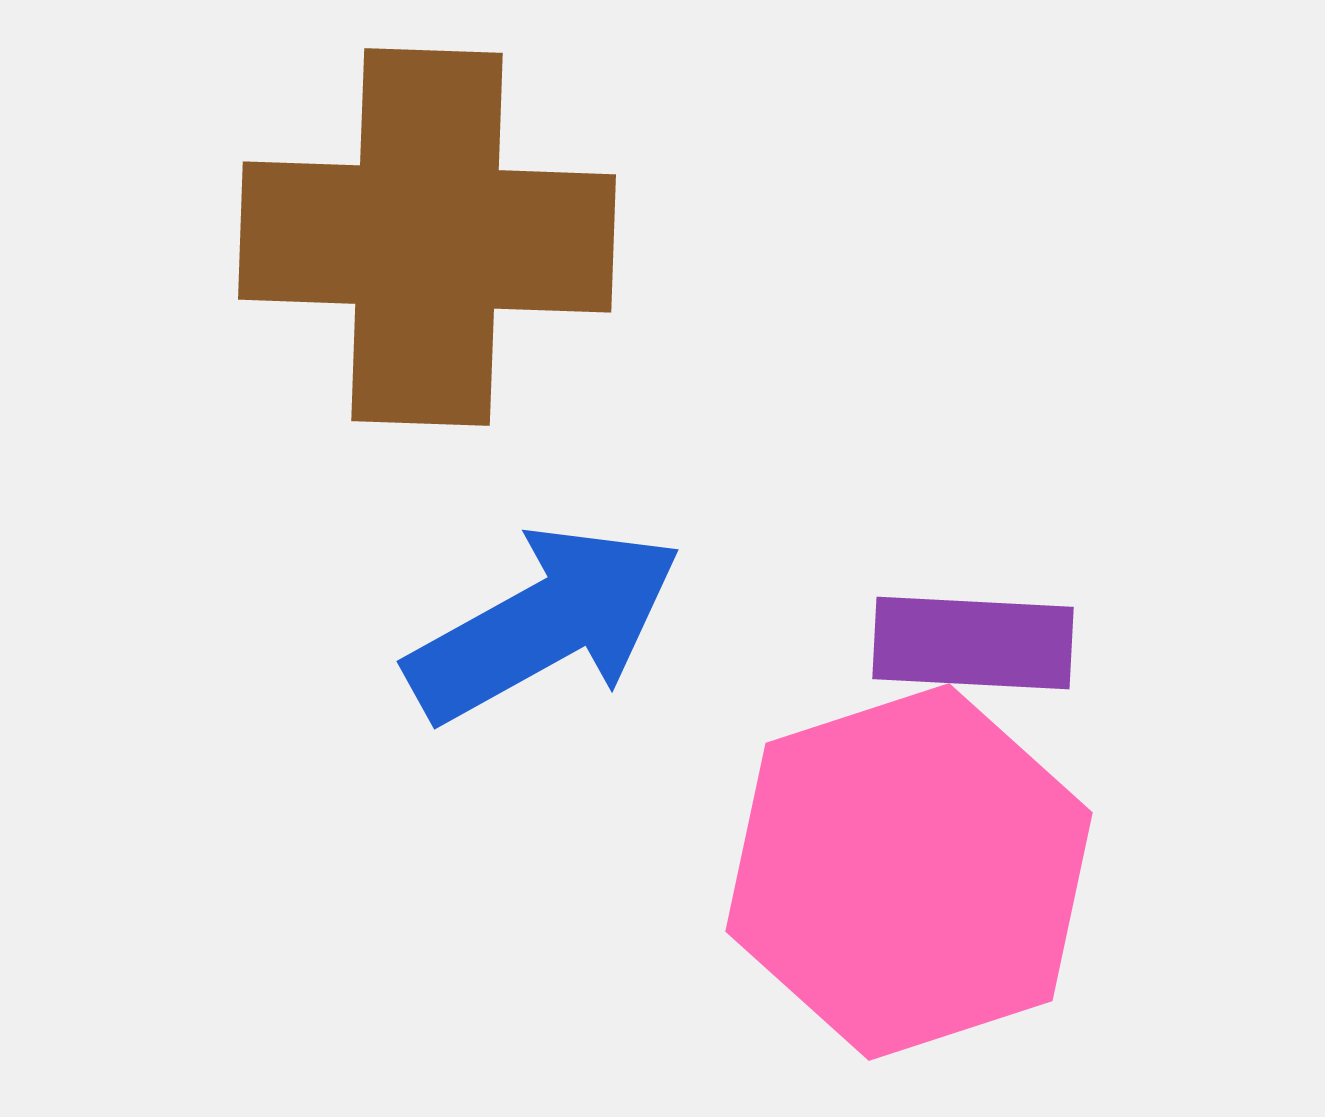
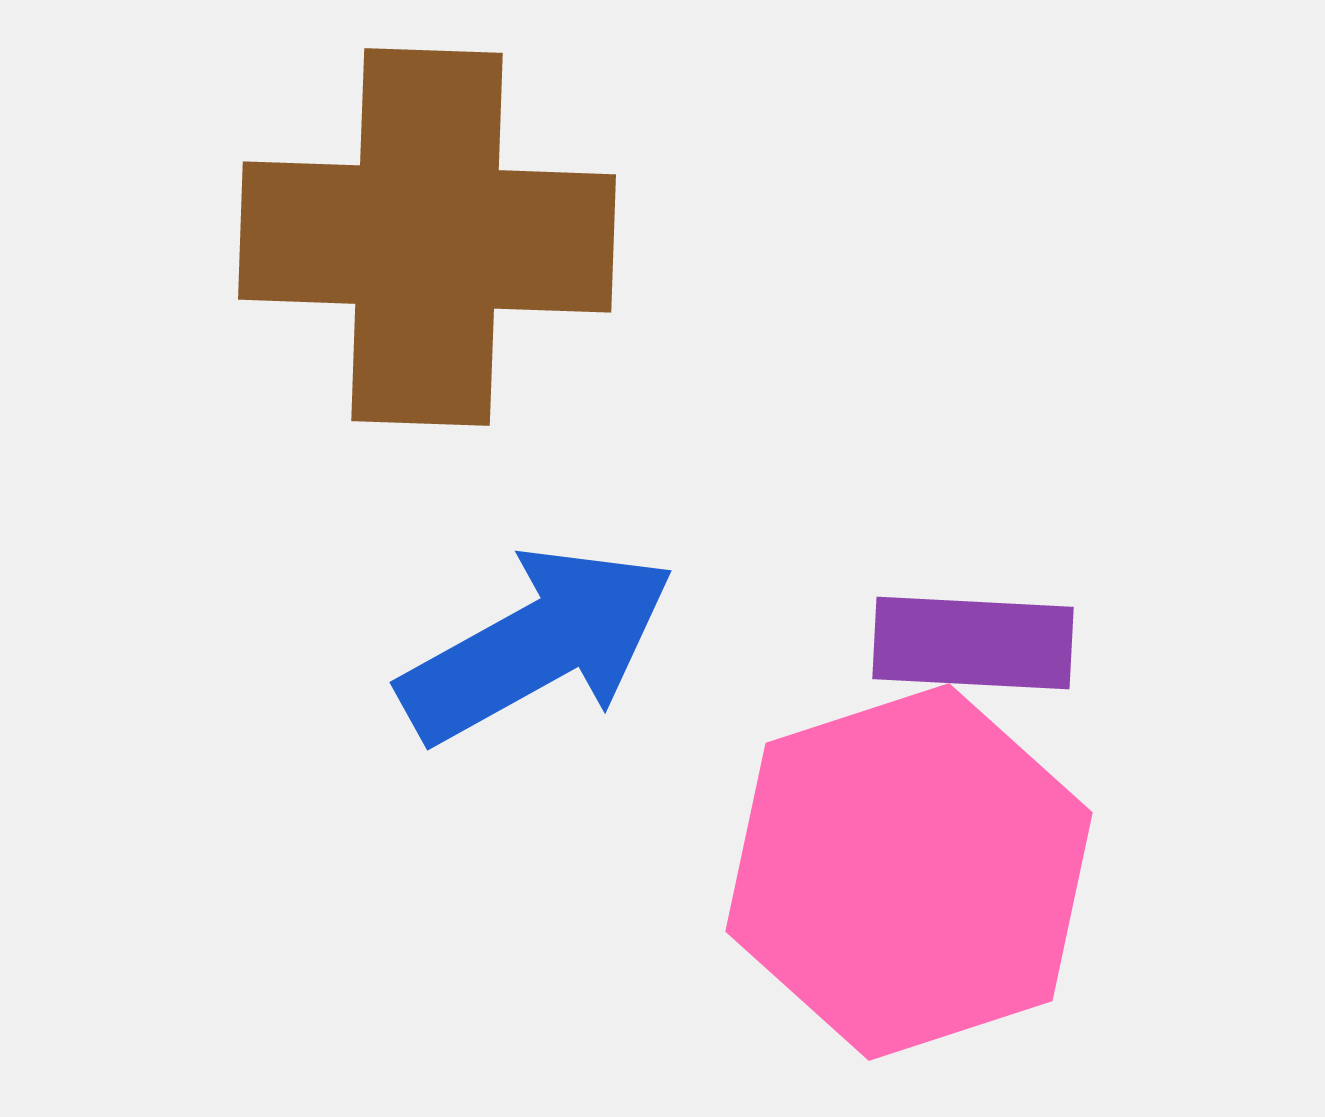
blue arrow: moved 7 px left, 21 px down
